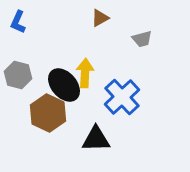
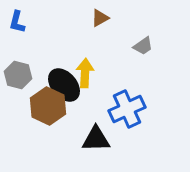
blue L-shape: moved 1 px left; rotated 10 degrees counterclockwise
gray trapezoid: moved 1 px right, 7 px down; rotated 20 degrees counterclockwise
blue cross: moved 5 px right, 12 px down; rotated 18 degrees clockwise
brown hexagon: moved 7 px up
